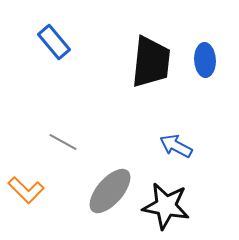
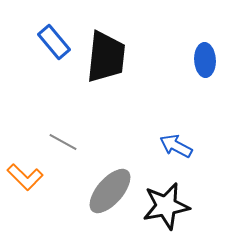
black trapezoid: moved 45 px left, 5 px up
orange L-shape: moved 1 px left, 13 px up
black star: rotated 21 degrees counterclockwise
